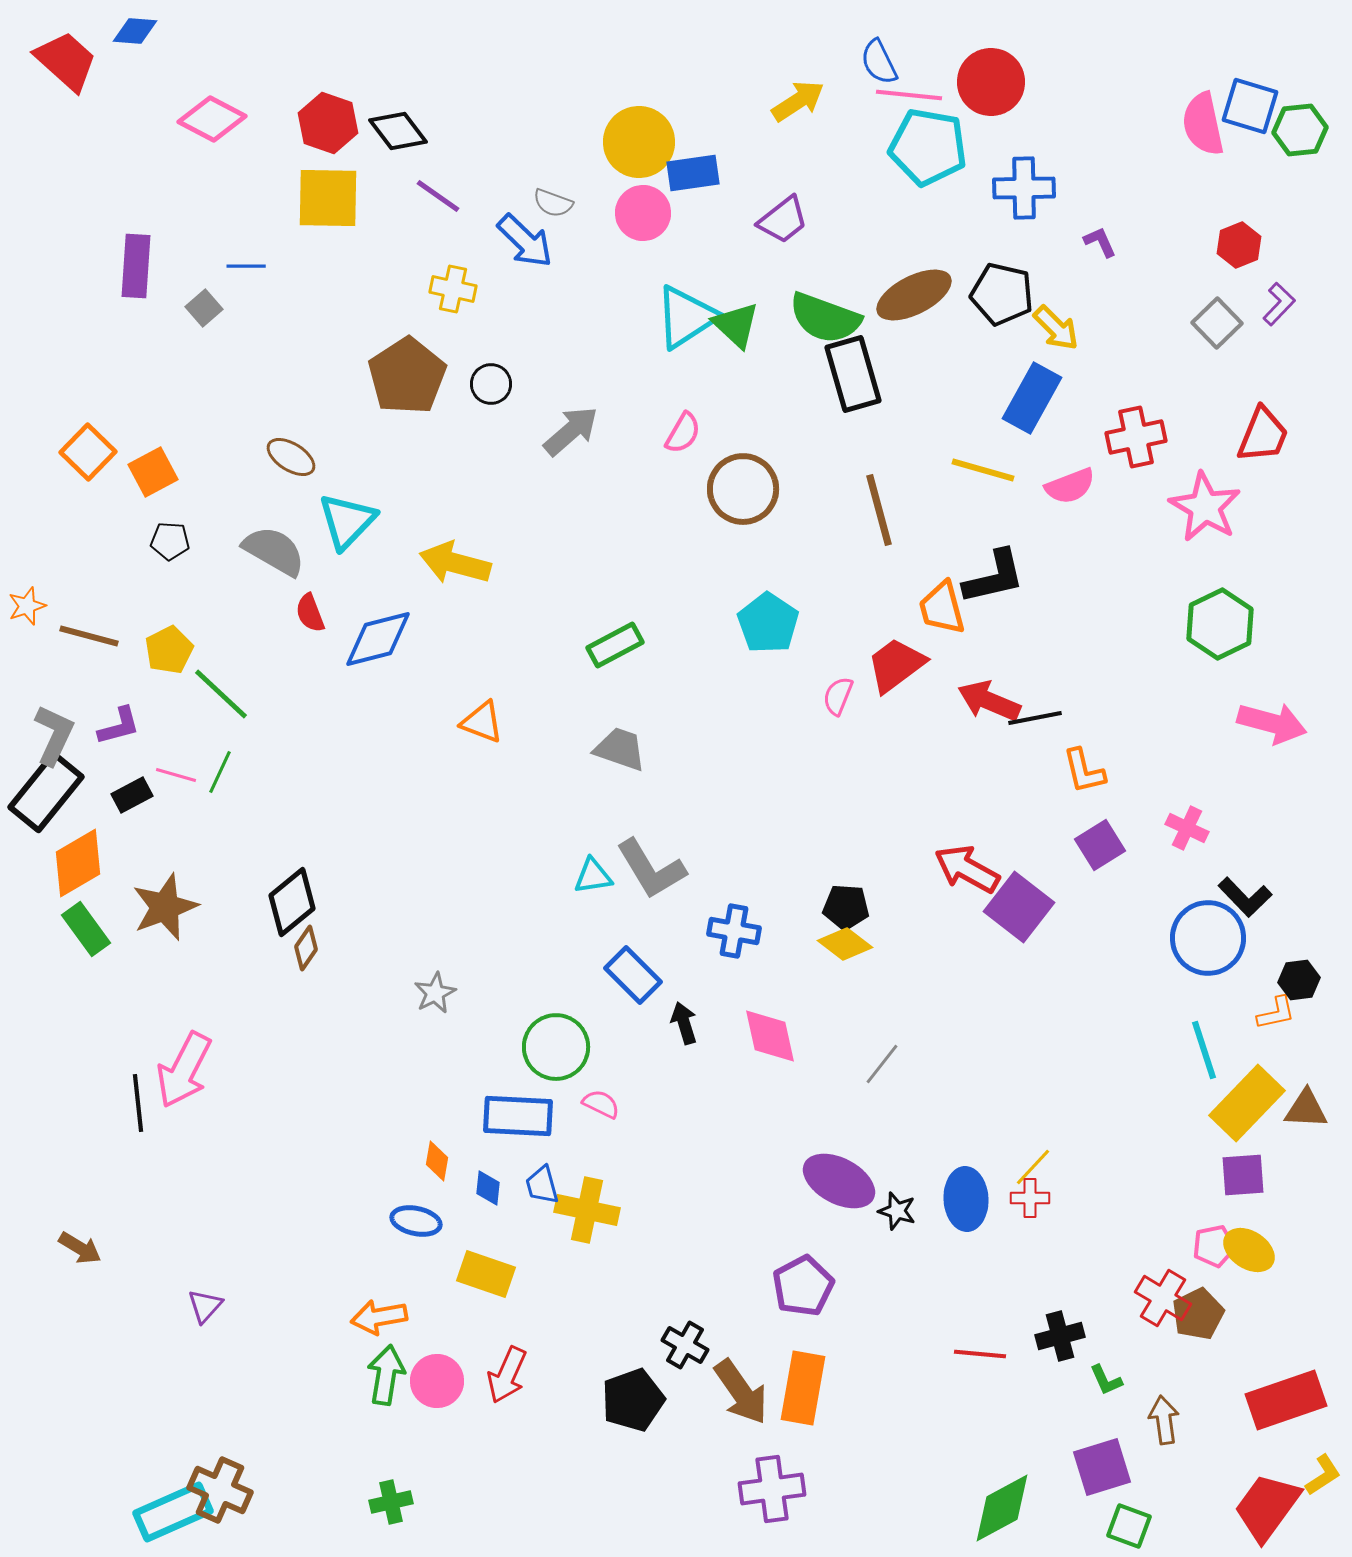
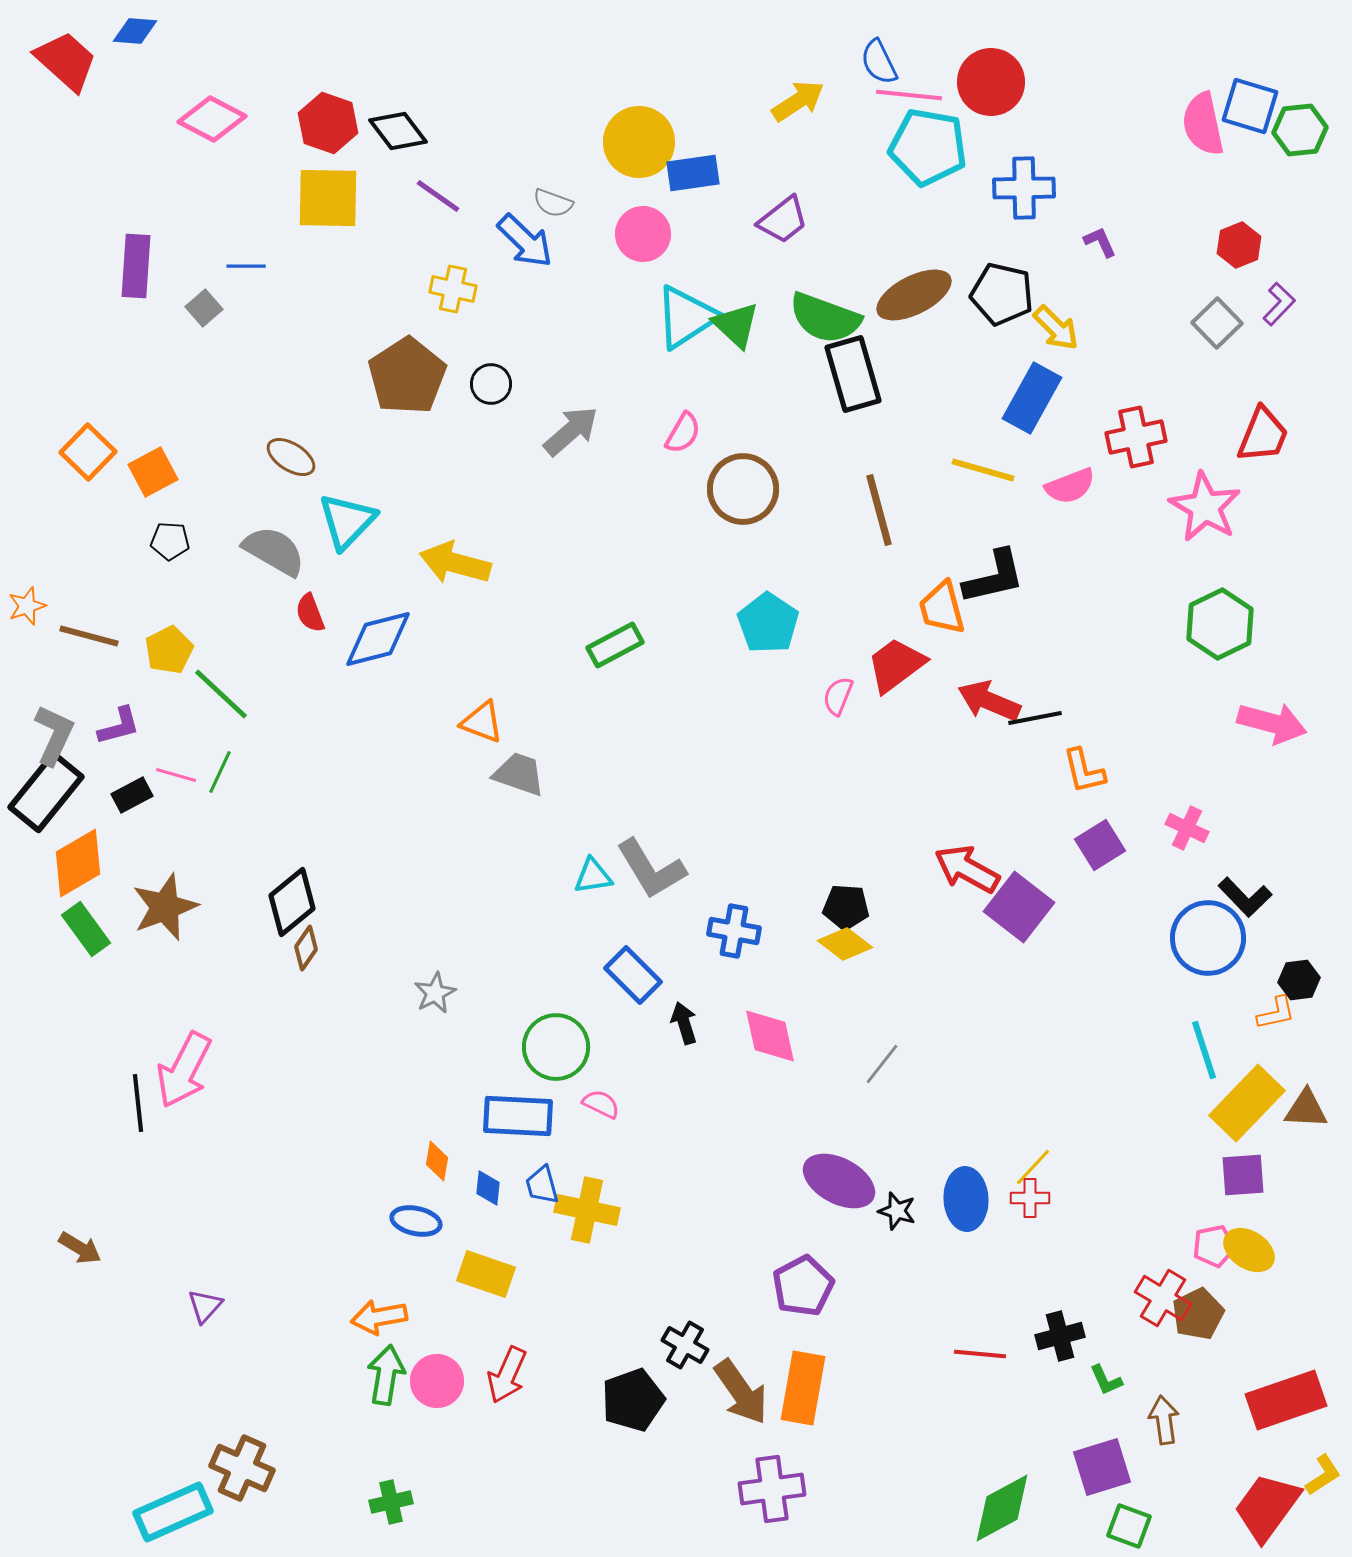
pink circle at (643, 213): moved 21 px down
gray trapezoid at (620, 749): moved 101 px left, 25 px down
brown cross at (220, 1490): moved 22 px right, 22 px up
